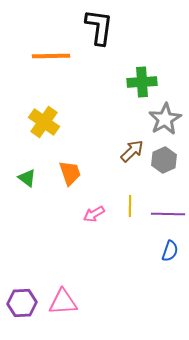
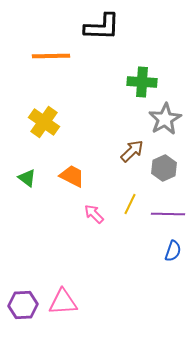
black L-shape: moved 3 px right; rotated 84 degrees clockwise
green cross: rotated 8 degrees clockwise
gray hexagon: moved 8 px down
orange trapezoid: moved 2 px right, 3 px down; rotated 44 degrees counterclockwise
yellow line: moved 2 px up; rotated 25 degrees clockwise
pink arrow: rotated 75 degrees clockwise
blue semicircle: moved 3 px right
purple hexagon: moved 1 px right, 2 px down
